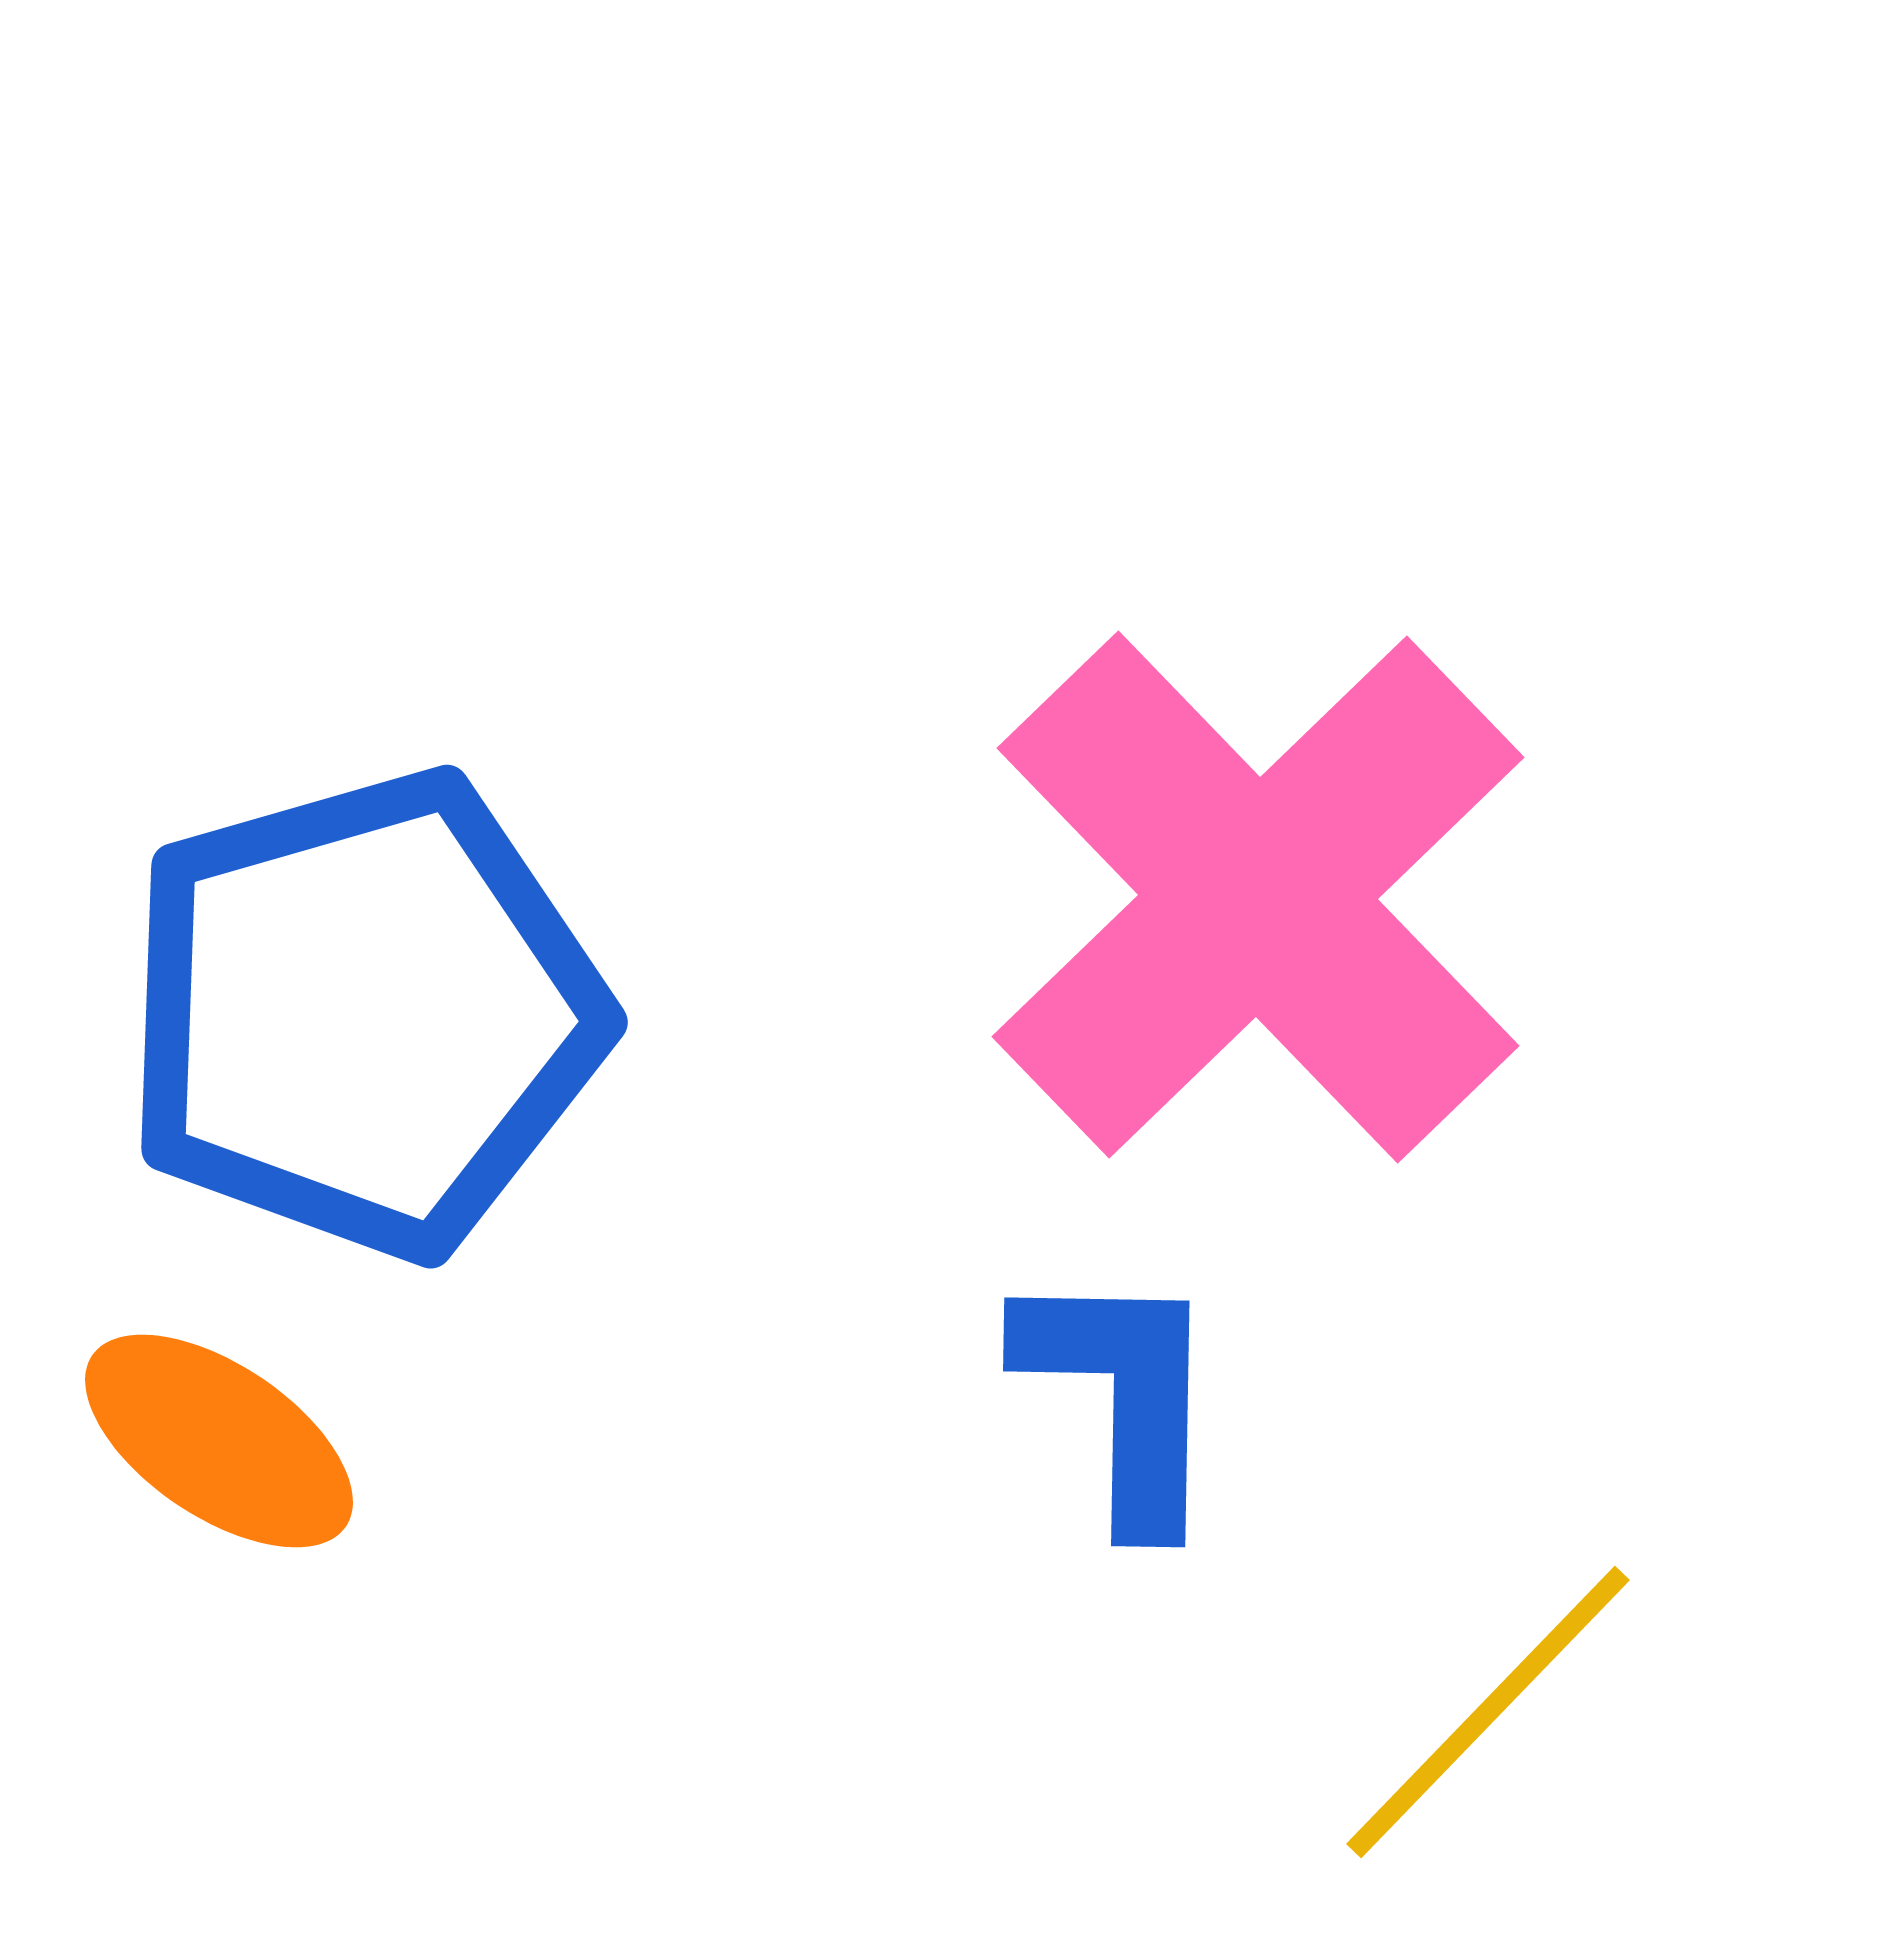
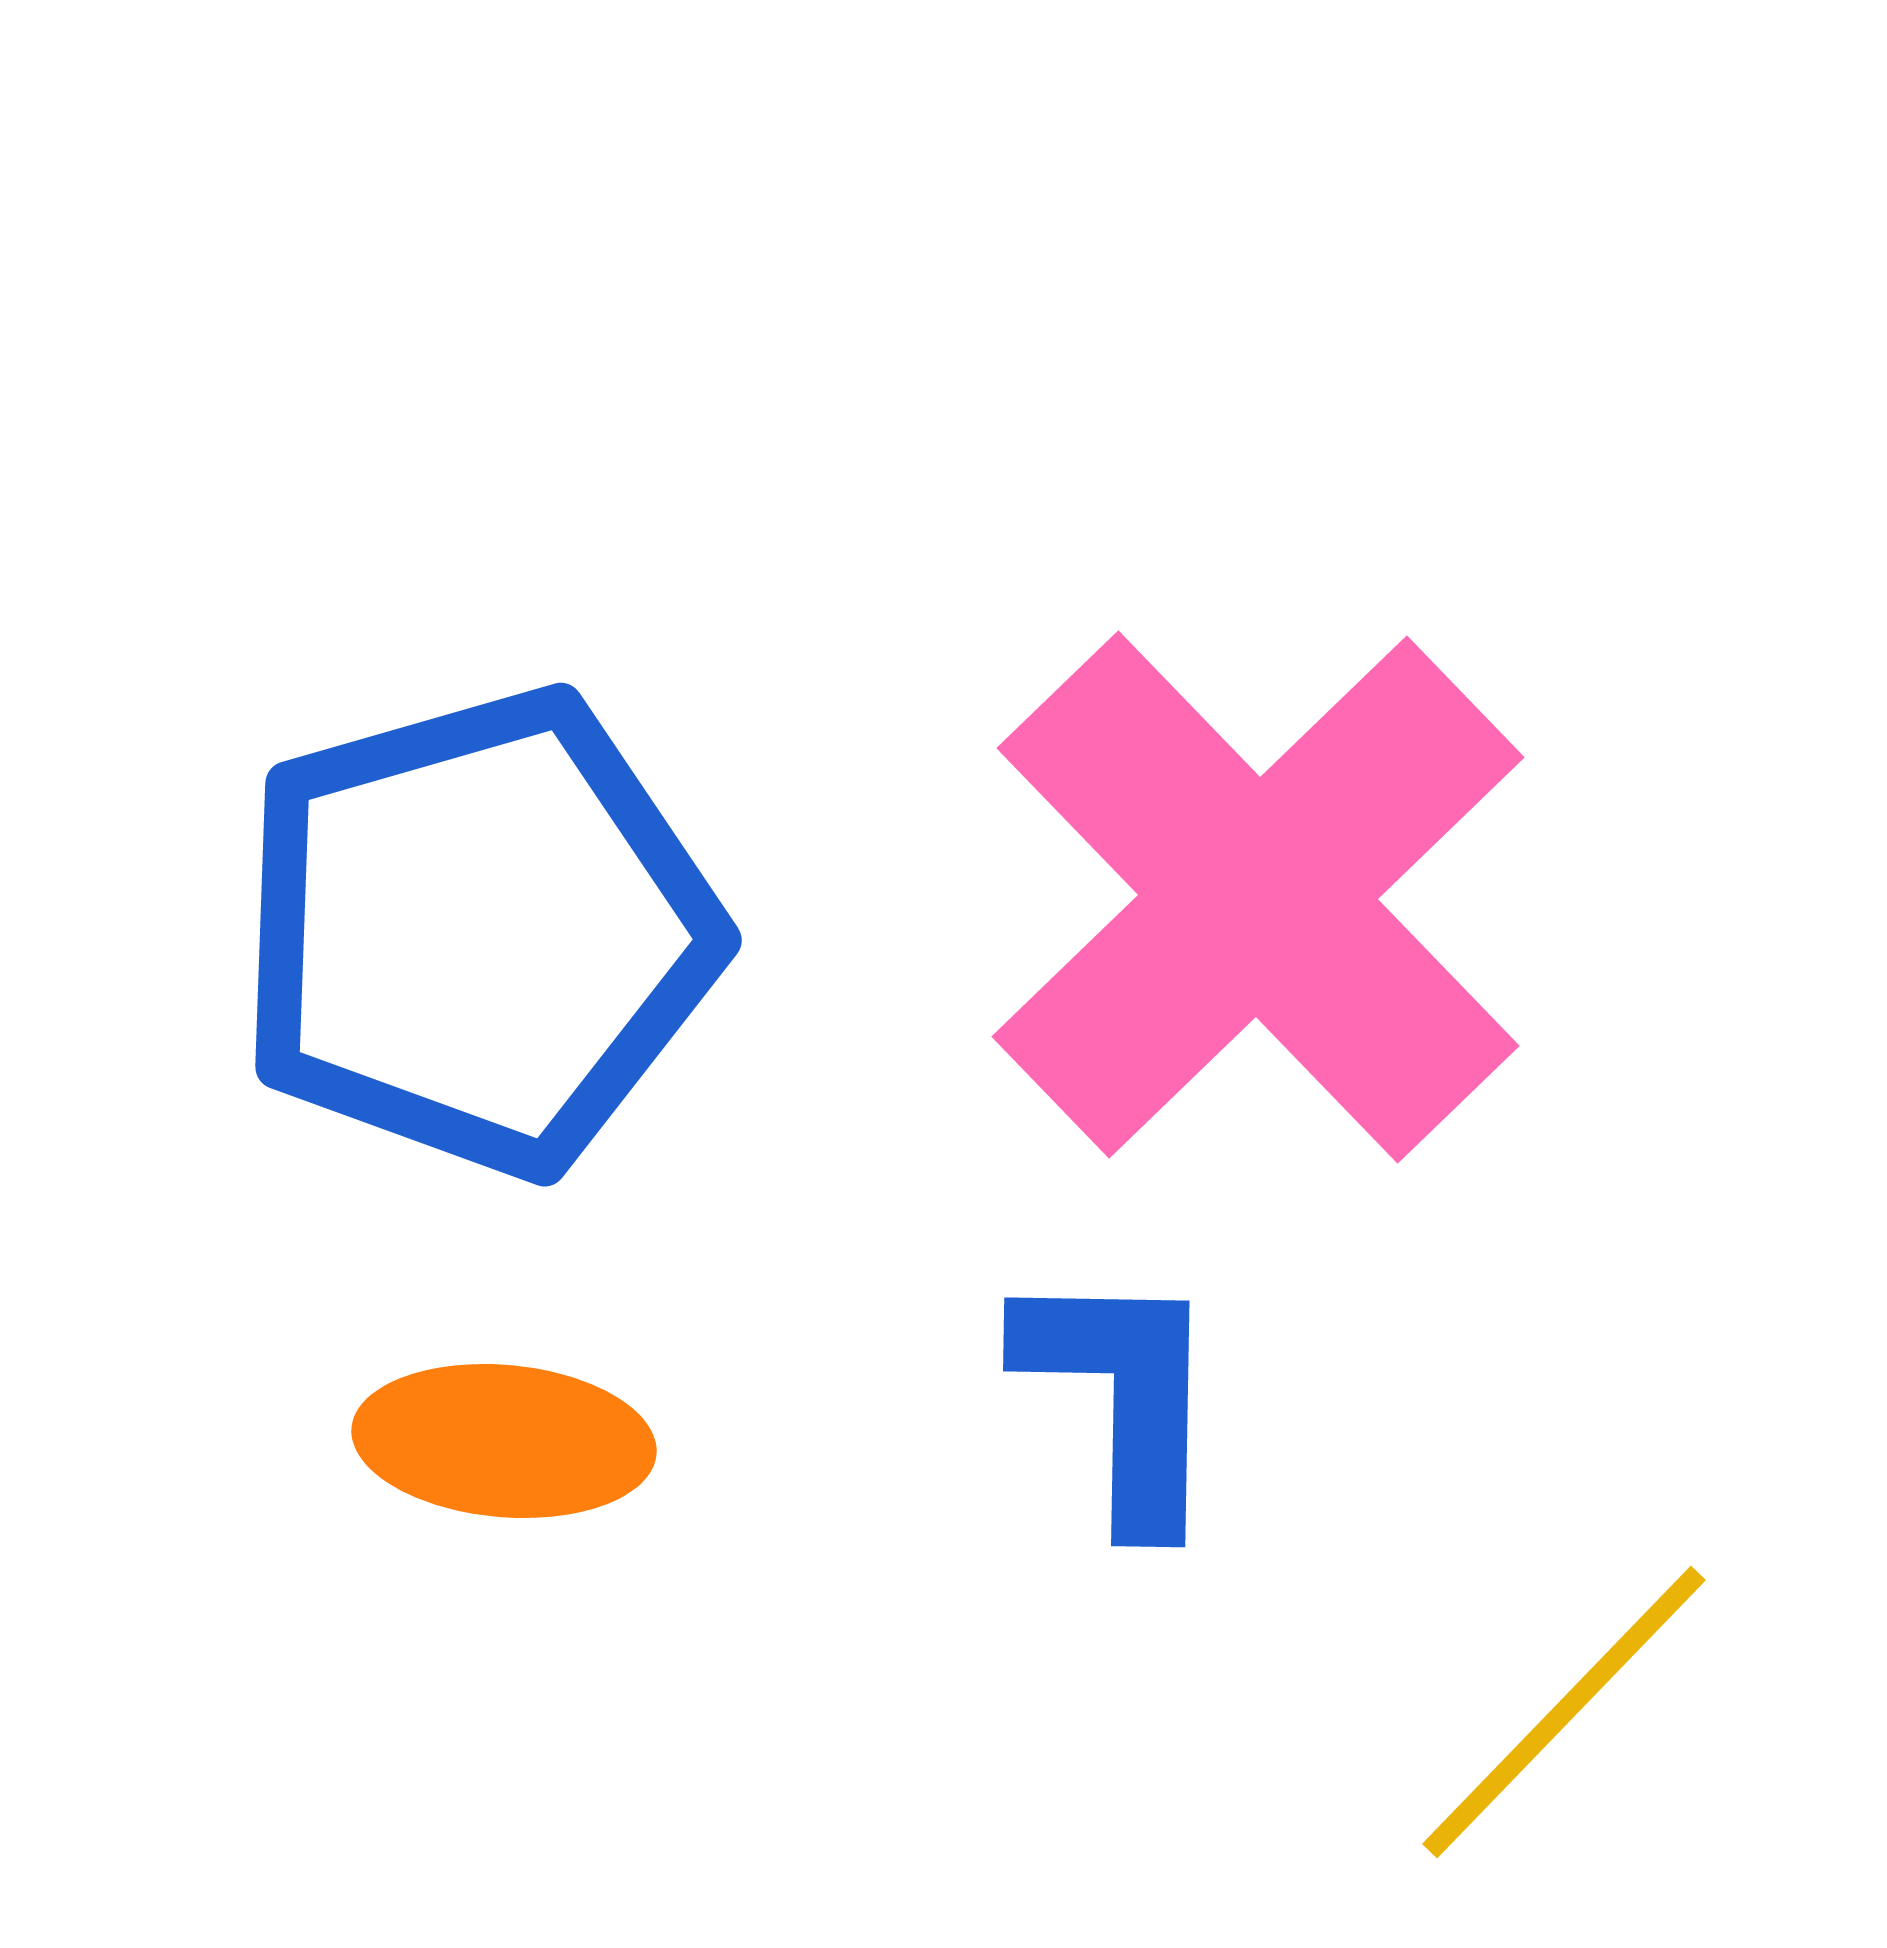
blue pentagon: moved 114 px right, 82 px up
orange ellipse: moved 285 px right; rotated 29 degrees counterclockwise
yellow line: moved 76 px right
